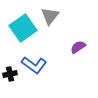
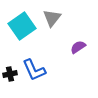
gray triangle: moved 2 px right, 2 px down
cyan square: moved 1 px left, 2 px up
blue L-shape: moved 5 px down; rotated 30 degrees clockwise
